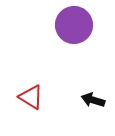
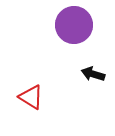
black arrow: moved 26 px up
